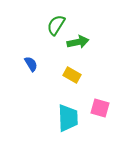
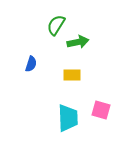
blue semicircle: rotated 49 degrees clockwise
yellow rectangle: rotated 30 degrees counterclockwise
pink square: moved 1 px right, 2 px down
